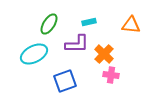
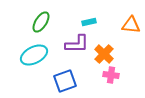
green ellipse: moved 8 px left, 2 px up
cyan ellipse: moved 1 px down
